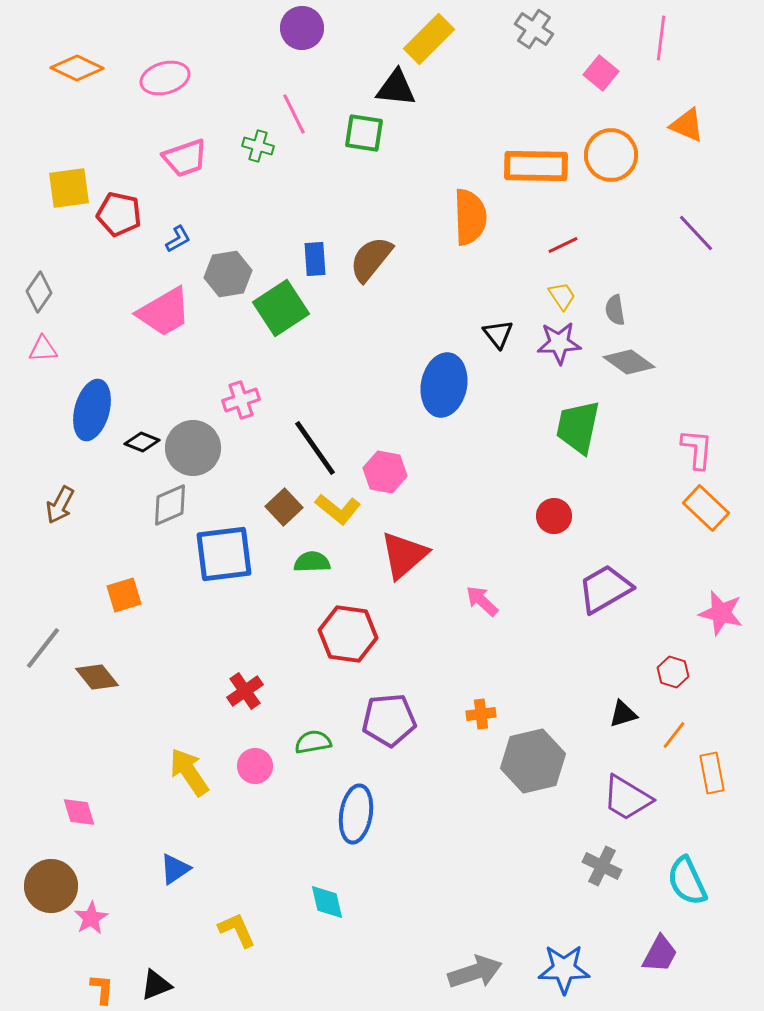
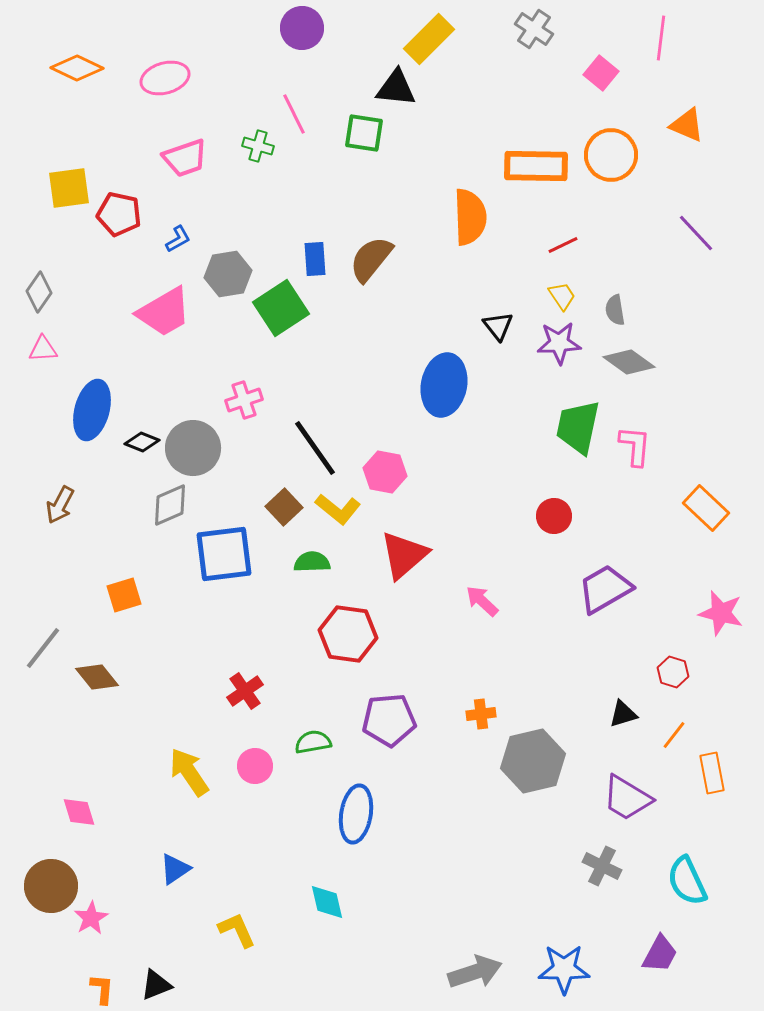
black triangle at (498, 334): moved 8 px up
pink cross at (241, 400): moved 3 px right
pink L-shape at (697, 449): moved 62 px left, 3 px up
